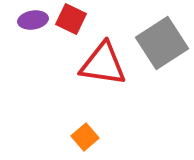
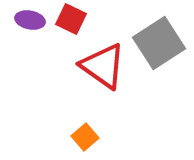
purple ellipse: moved 3 px left; rotated 20 degrees clockwise
gray square: moved 3 px left
red triangle: moved 2 px down; rotated 27 degrees clockwise
